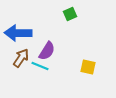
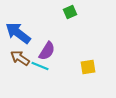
green square: moved 2 px up
blue arrow: rotated 36 degrees clockwise
brown arrow: moved 1 px left; rotated 90 degrees counterclockwise
yellow square: rotated 21 degrees counterclockwise
